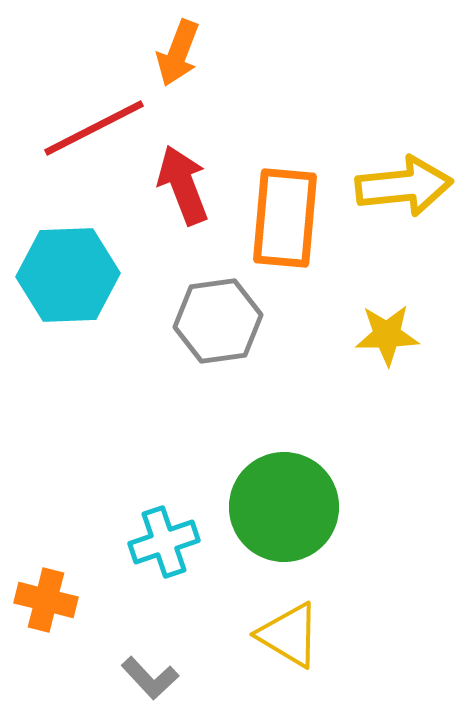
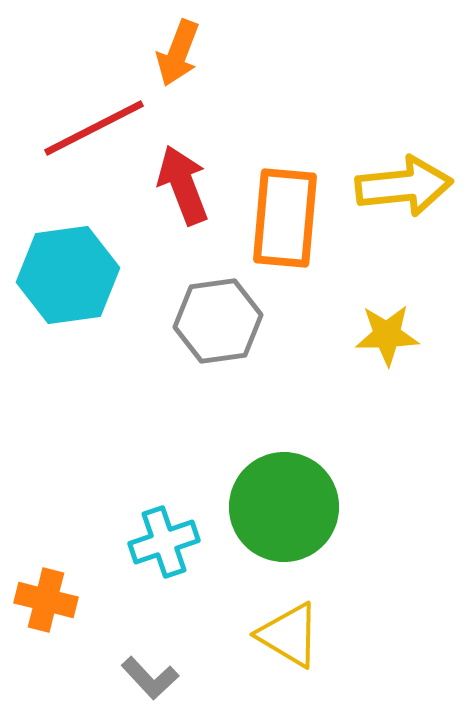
cyan hexagon: rotated 6 degrees counterclockwise
